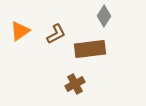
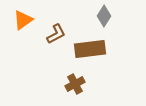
orange triangle: moved 3 px right, 11 px up
